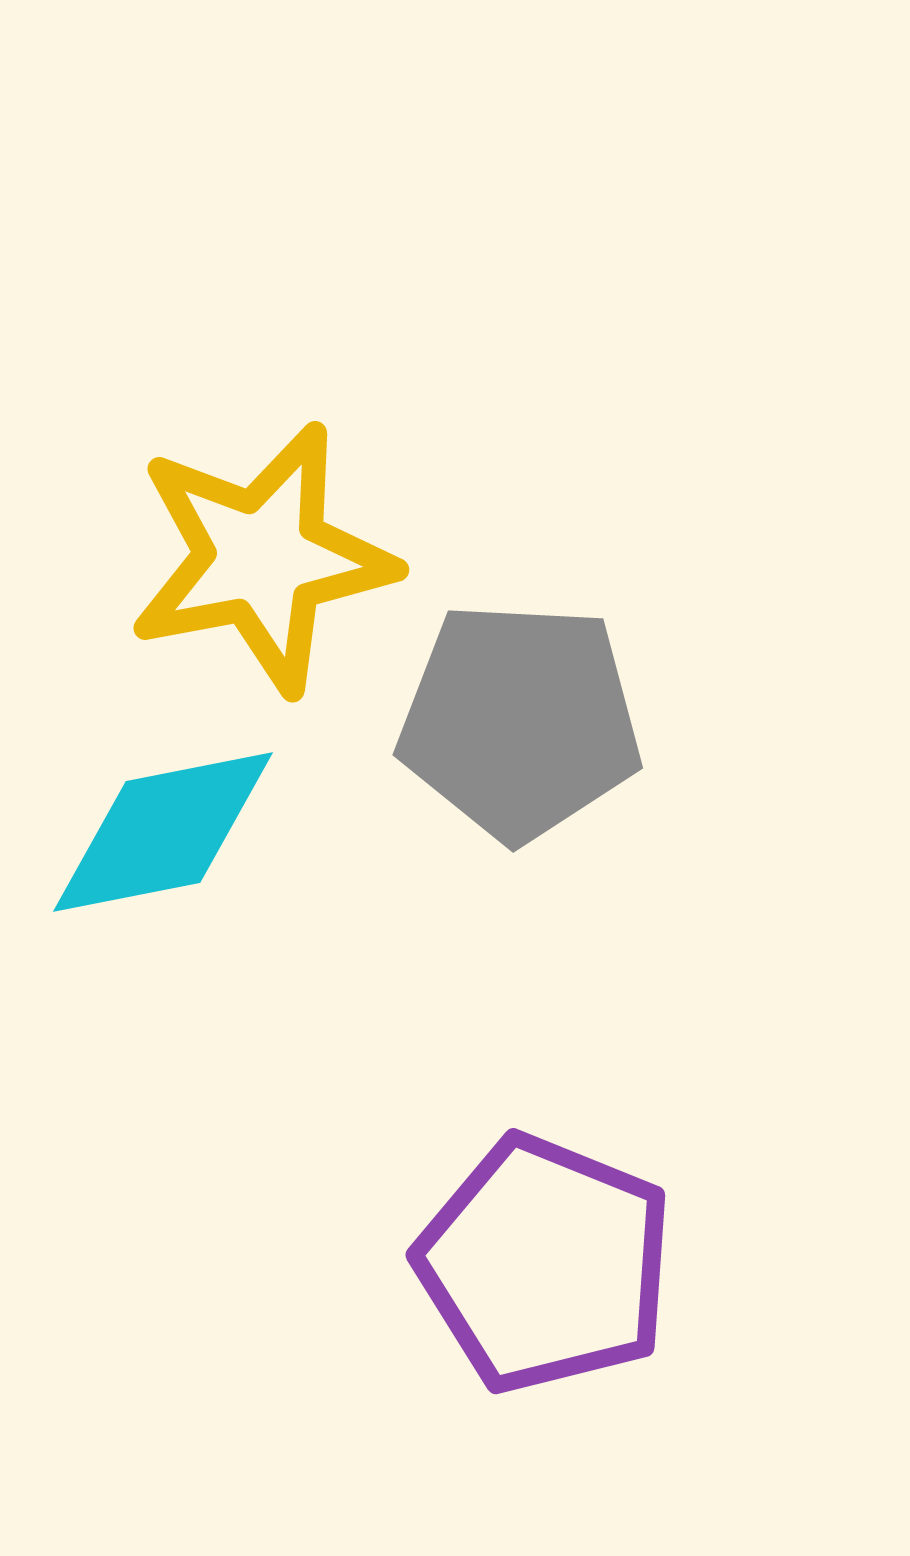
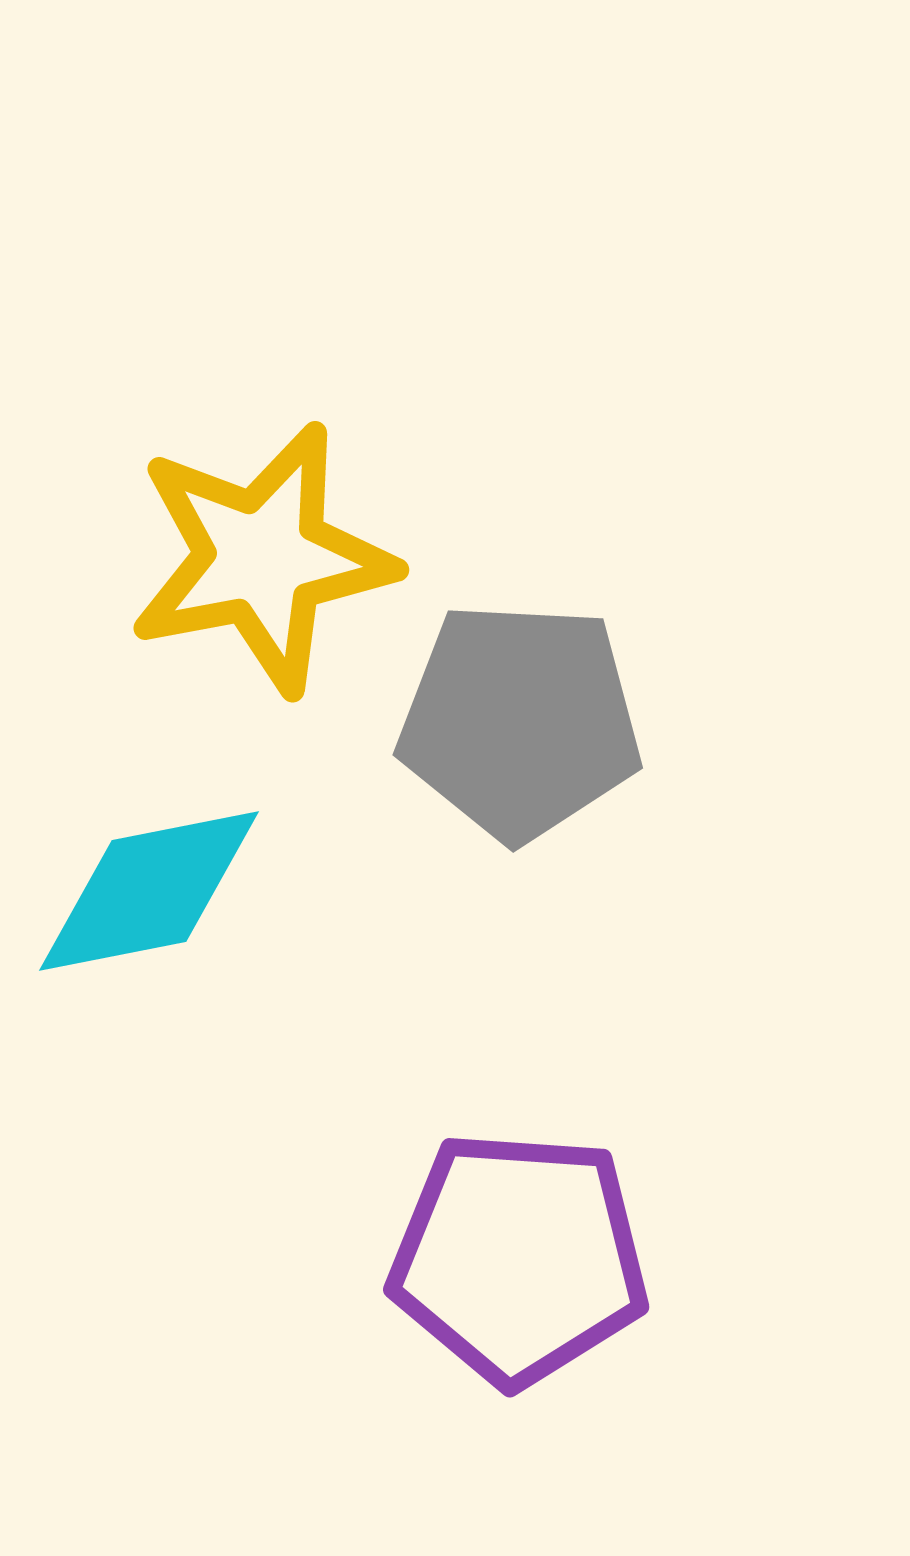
cyan diamond: moved 14 px left, 59 px down
purple pentagon: moved 26 px left, 6 px up; rotated 18 degrees counterclockwise
